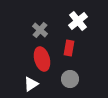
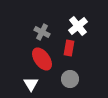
white cross: moved 5 px down
gray cross: moved 2 px right, 2 px down; rotated 14 degrees counterclockwise
red ellipse: rotated 20 degrees counterclockwise
white triangle: rotated 28 degrees counterclockwise
